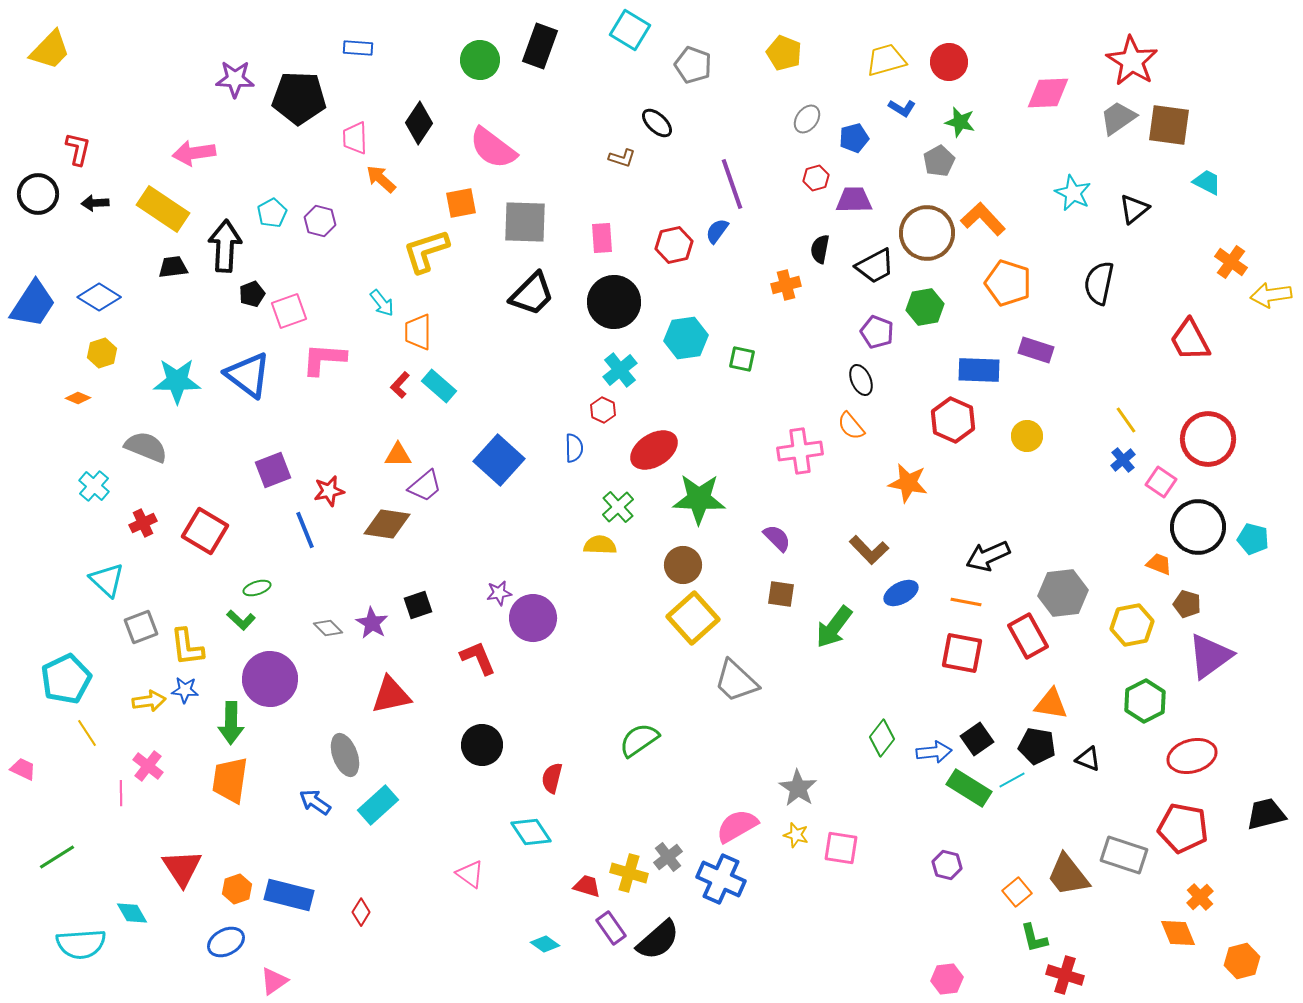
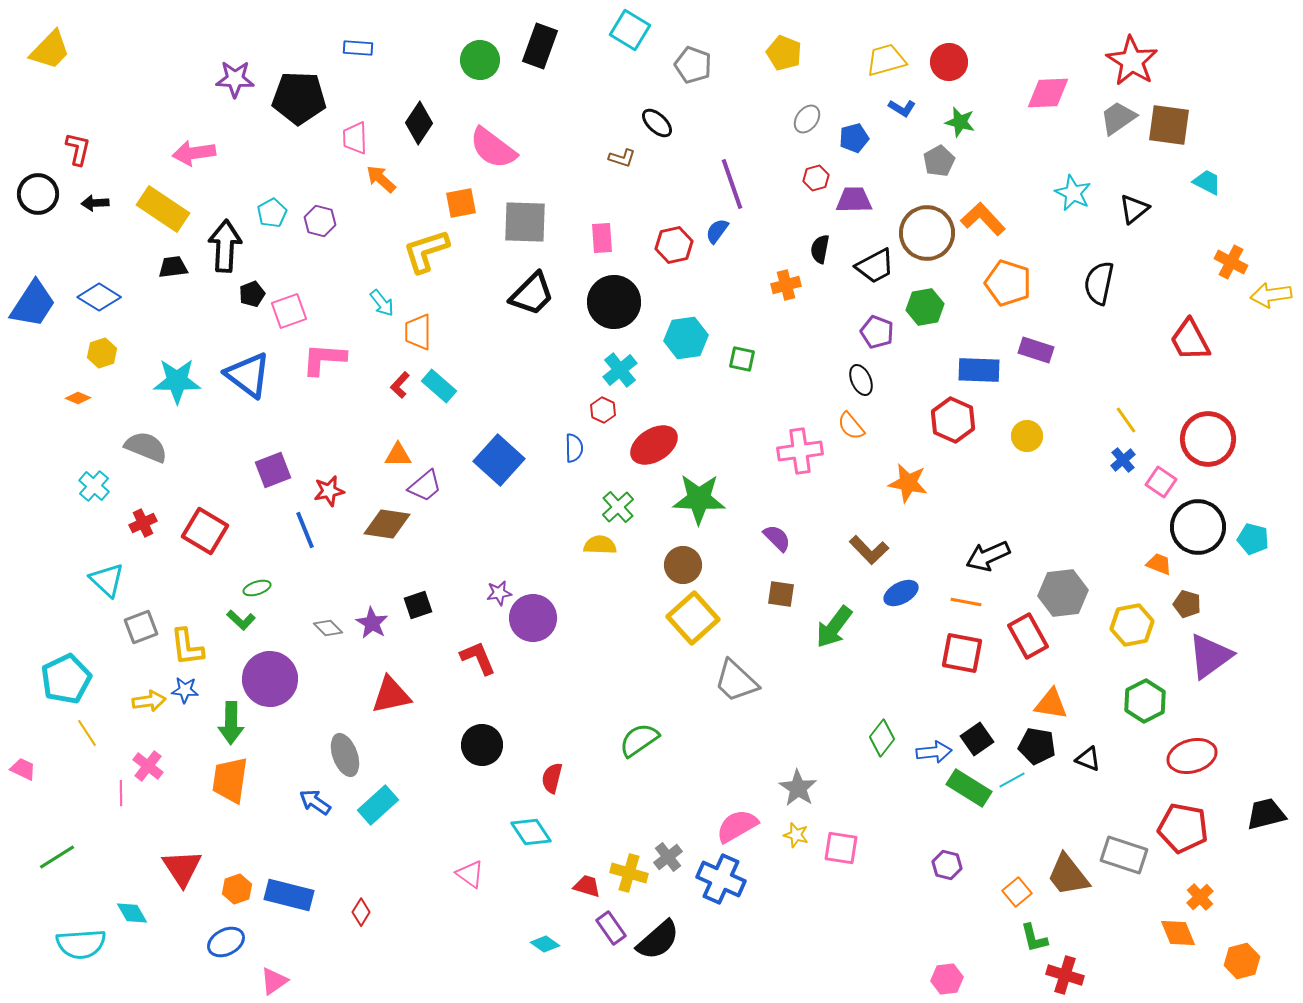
orange cross at (1231, 262): rotated 8 degrees counterclockwise
red ellipse at (654, 450): moved 5 px up
